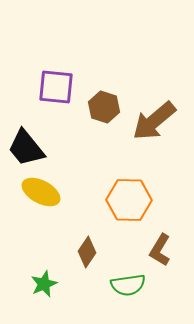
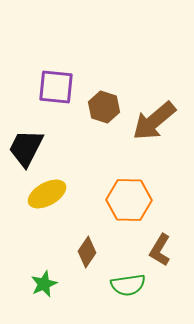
black trapezoid: rotated 66 degrees clockwise
yellow ellipse: moved 6 px right, 2 px down; rotated 57 degrees counterclockwise
